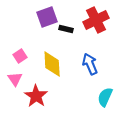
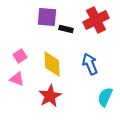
purple square: rotated 25 degrees clockwise
pink triangle: moved 2 px right; rotated 35 degrees counterclockwise
red star: moved 14 px right; rotated 10 degrees clockwise
